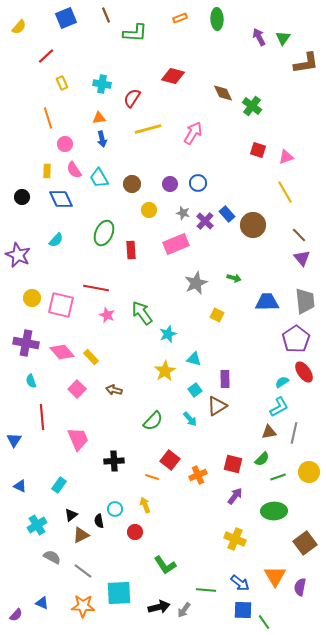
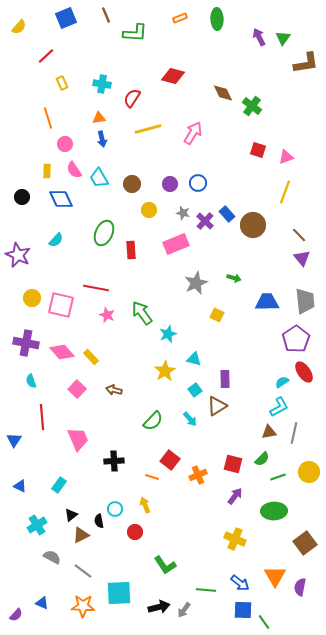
yellow line at (285, 192): rotated 50 degrees clockwise
